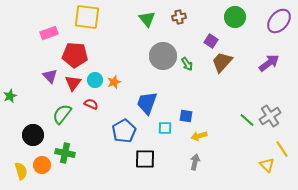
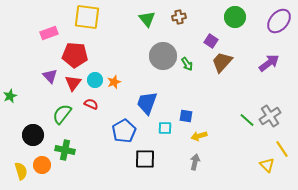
green cross: moved 3 px up
